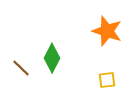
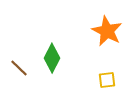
orange star: rotated 8 degrees clockwise
brown line: moved 2 px left
